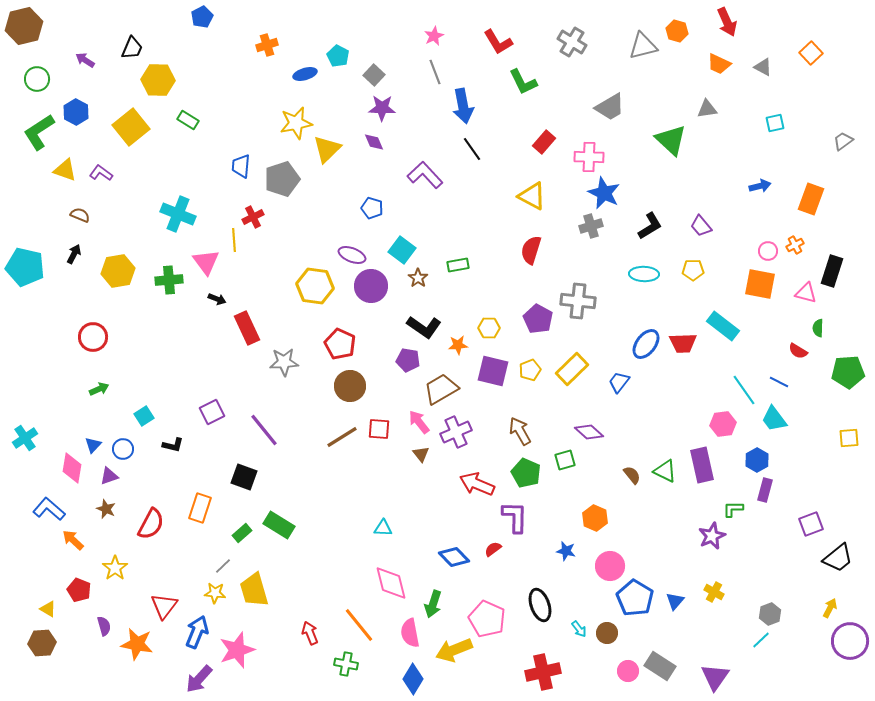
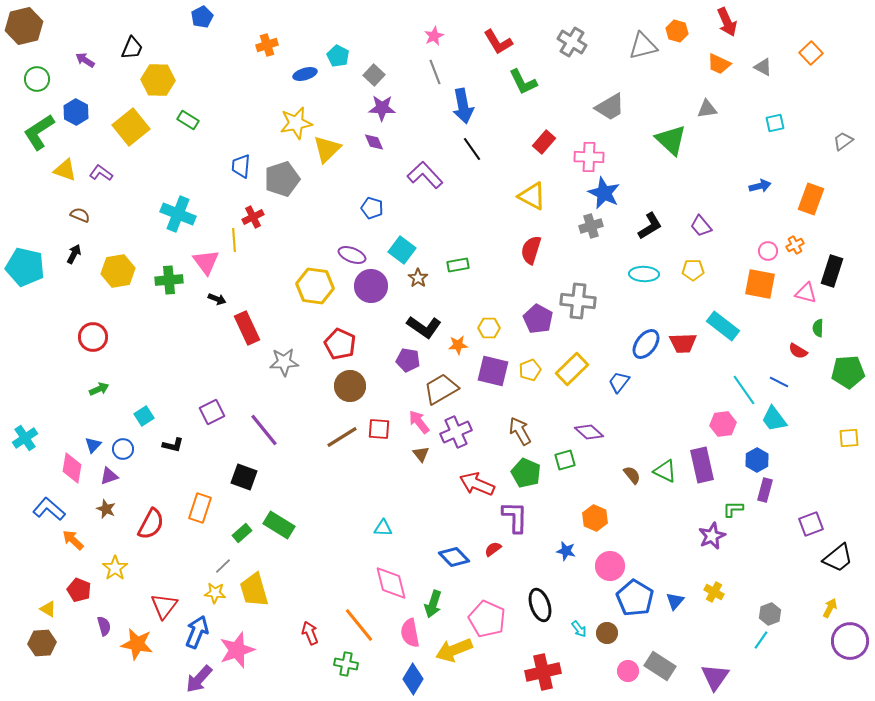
cyan line at (761, 640): rotated 12 degrees counterclockwise
